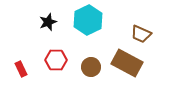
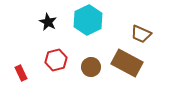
black star: rotated 24 degrees counterclockwise
red hexagon: rotated 15 degrees counterclockwise
red rectangle: moved 4 px down
